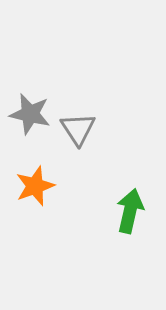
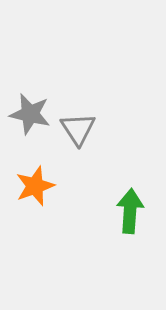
green arrow: rotated 9 degrees counterclockwise
